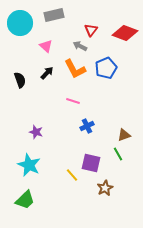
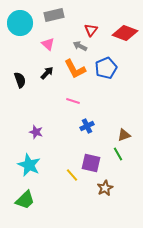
pink triangle: moved 2 px right, 2 px up
